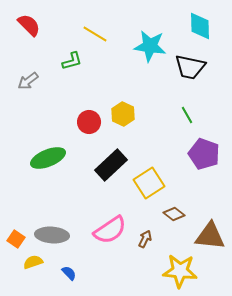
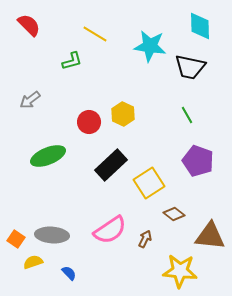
gray arrow: moved 2 px right, 19 px down
purple pentagon: moved 6 px left, 7 px down
green ellipse: moved 2 px up
